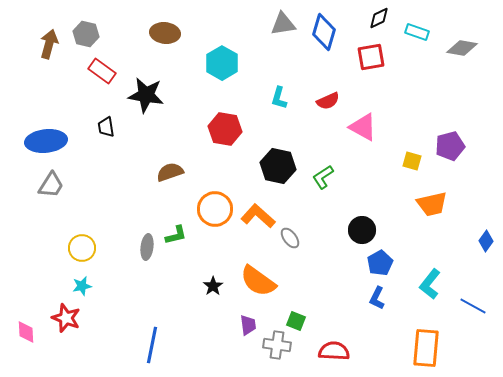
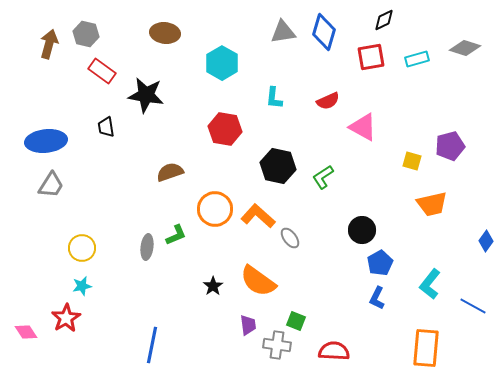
black diamond at (379, 18): moved 5 px right, 2 px down
gray triangle at (283, 24): moved 8 px down
cyan rectangle at (417, 32): moved 27 px down; rotated 35 degrees counterclockwise
gray diamond at (462, 48): moved 3 px right; rotated 8 degrees clockwise
cyan L-shape at (279, 98): moved 5 px left; rotated 10 degrees counterclockwise
green L-shape at (176, 235): rotated 10 degrees counterclockwise
red star at (66, 318): rotated 20 degrees clockwise
pink diamond at (26, 332): rotated 30 degrees counterclockwise
